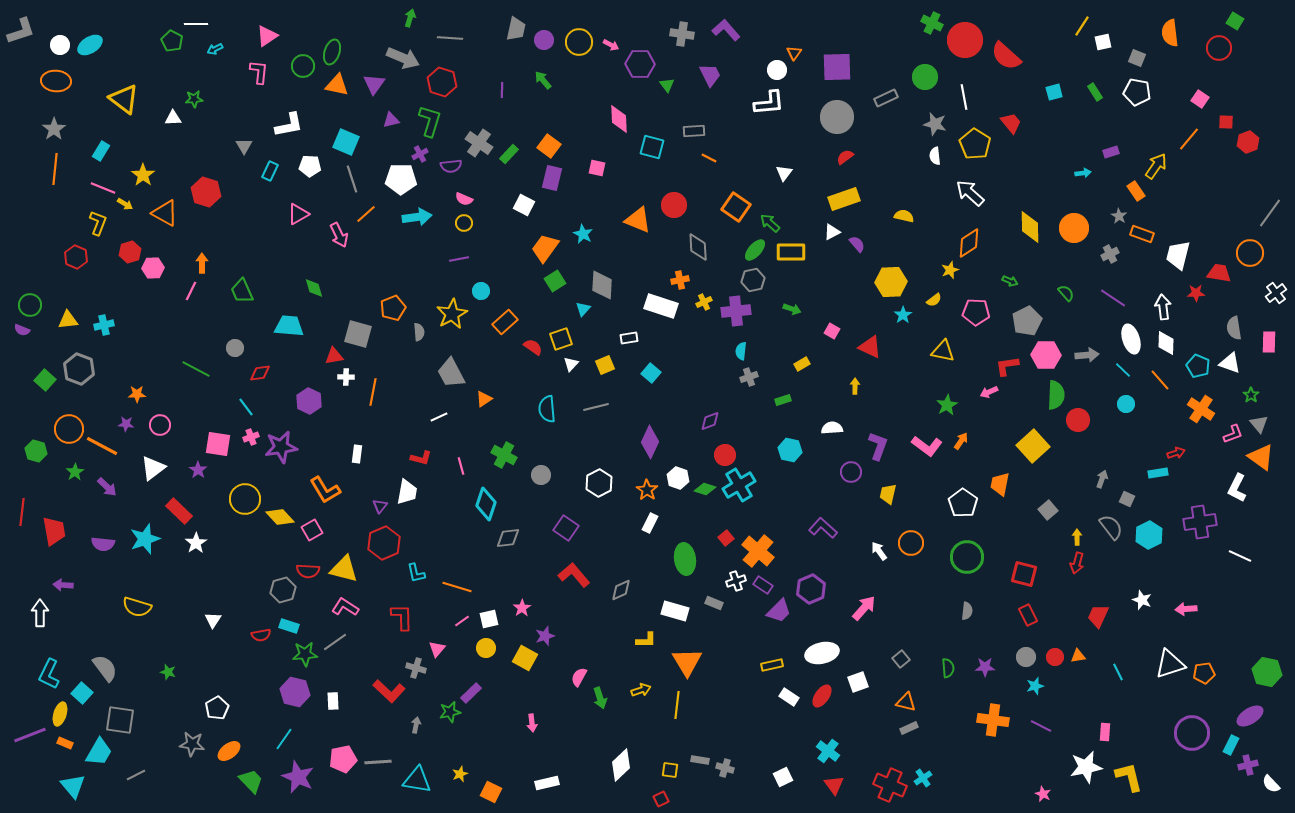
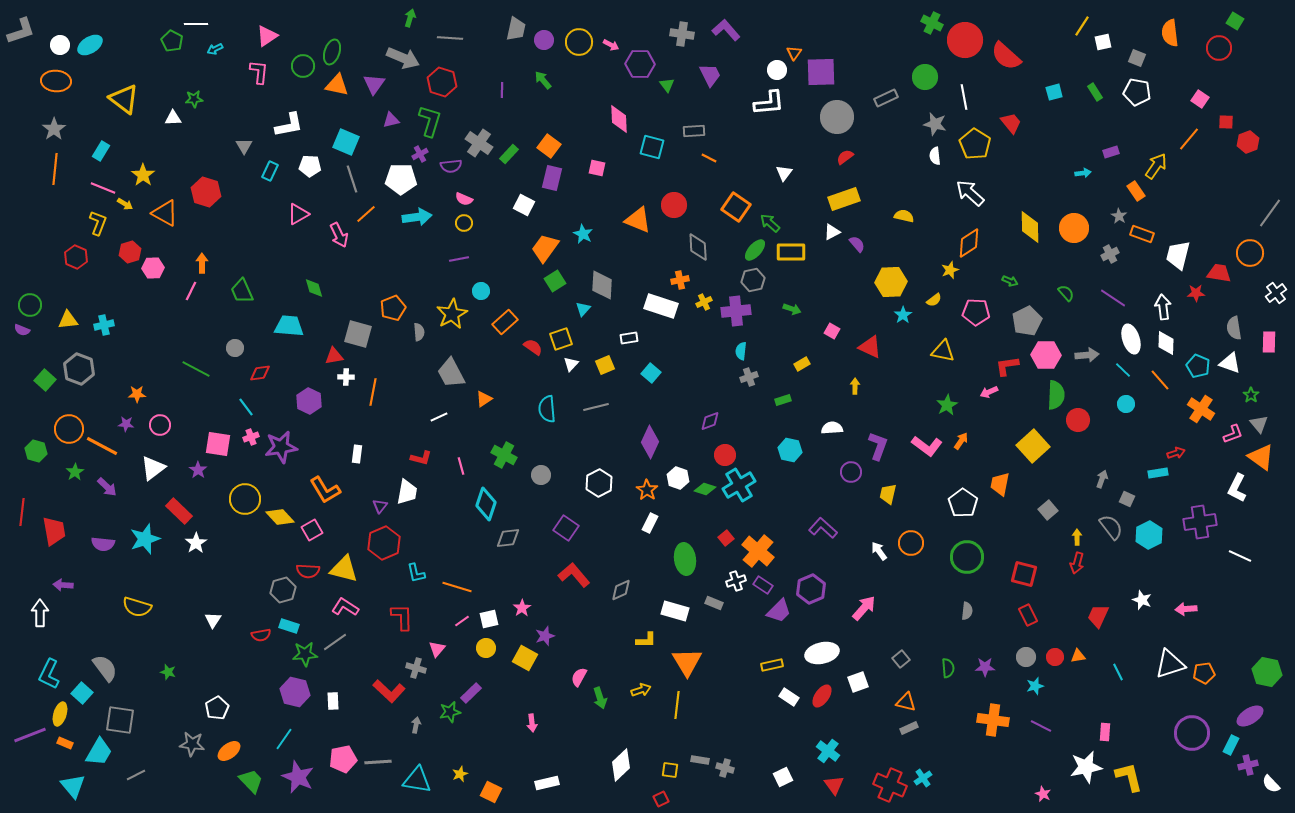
purple square at (837, 67): moved 16 px left, 5 px down
